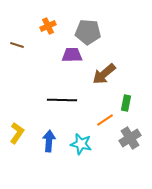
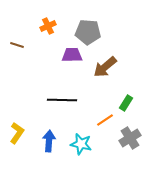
brown arrow: moved 1 px right, 7 px up
green rectangle: rotated 21 degrees clockwise
